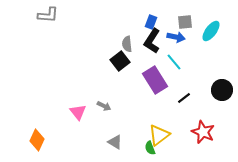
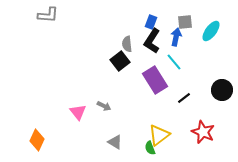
blue arrow: rotated 90 degrees counterclockwise
